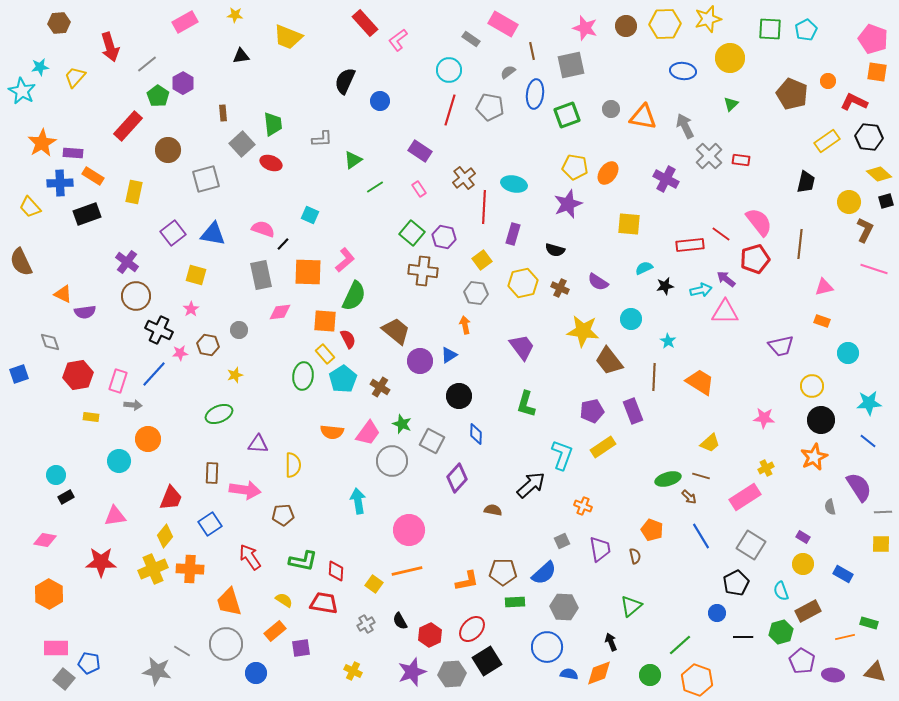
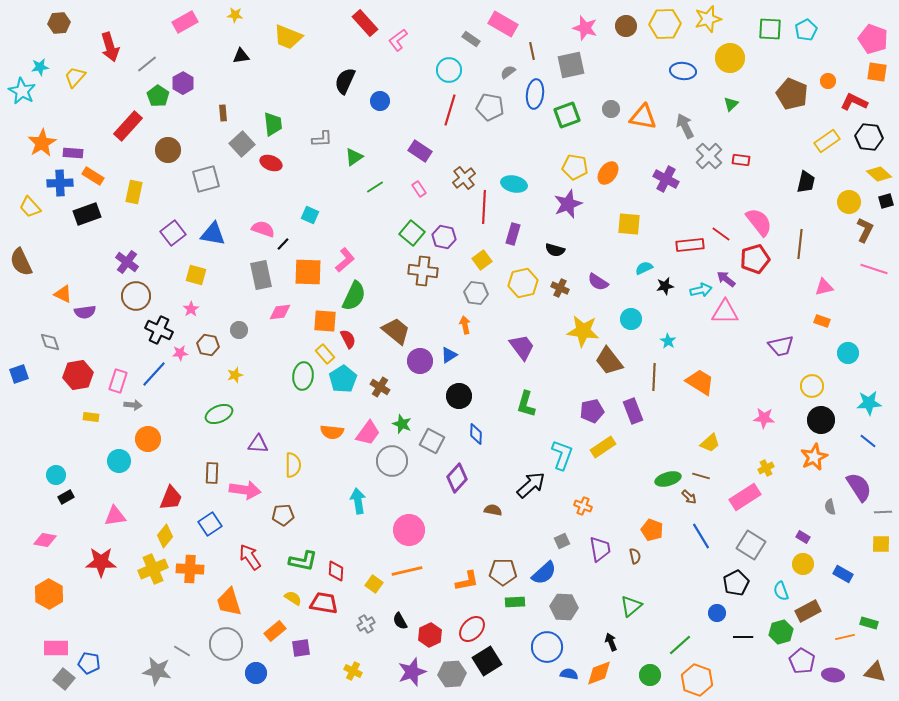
green triangle at (353, 160): moved 1 px right, 3 px up
yellow semicircle at (284, 600): moved 9 px right, 2 px up
